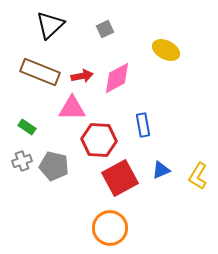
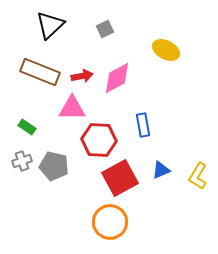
orange circle: moved 6 px up
